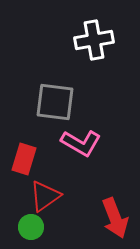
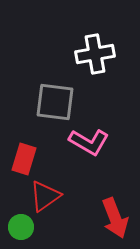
white cross: moved 1 px right, 14 px down
pink L-shape: moved 8 px right, 1 px up
green circle: moved 10 px left
